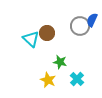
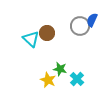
green star: moved 7 px down
